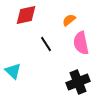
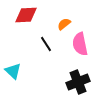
red diamond: rotated 10 degrees clockwise
orange semicircle: moved 5 px left, 4 px down
pink semicircle: moved 1 px left, 1 px down
